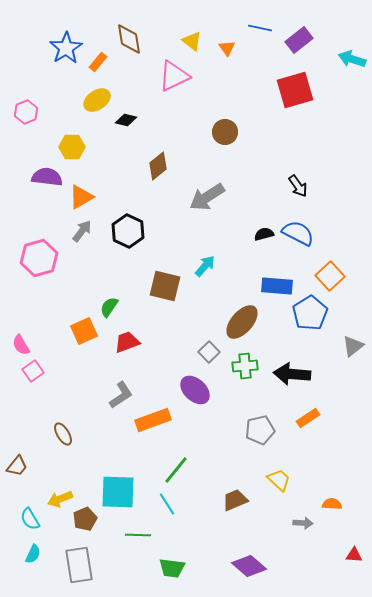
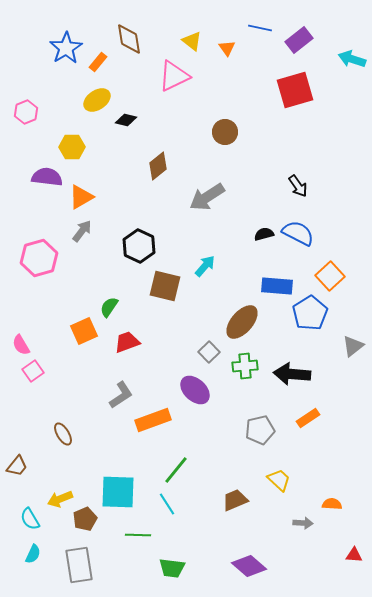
black hexagon at (128, 231): moved 11 px right, 15 px down
